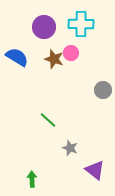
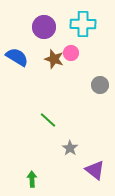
cyan cross: moved 2 px right
gray circle: moved 3 px left, 5 px up
gray star: rotated 14 degrees clockwise
